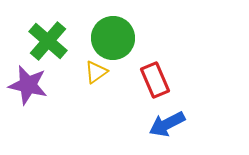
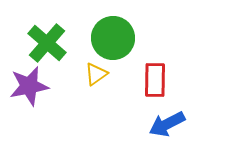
green cross: moved 1 px left, 2 px down
yellow triangle: moved 2 px down
red rectangle: rotated 24 degrees clockwise
purple star: moved 1 px right, 1 px down; rotated 24 degrees counterclockwise
